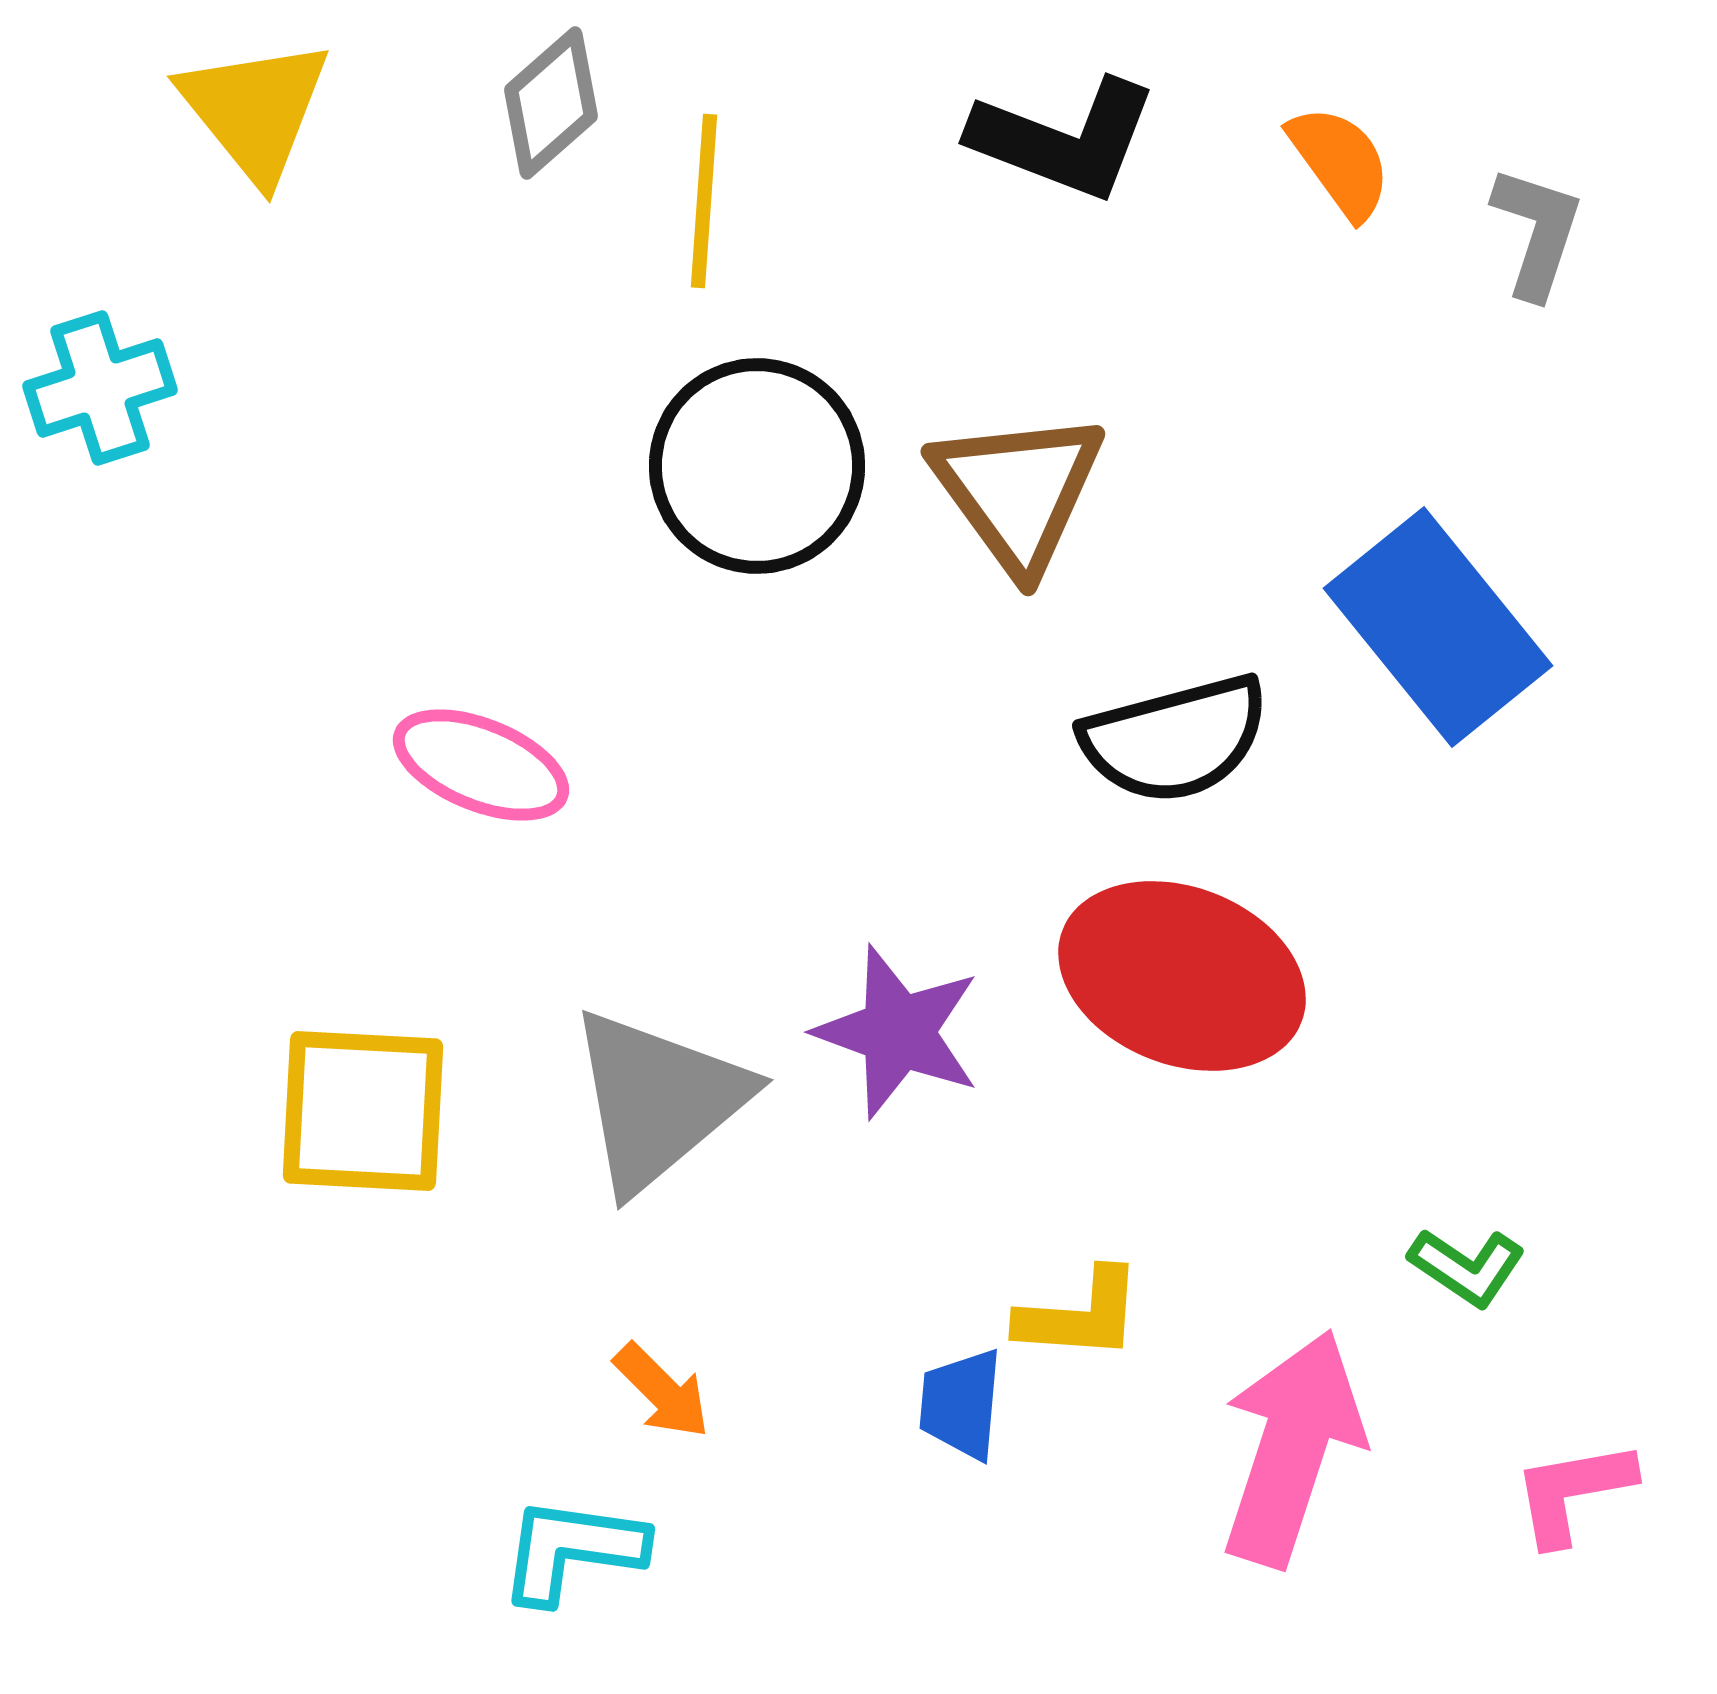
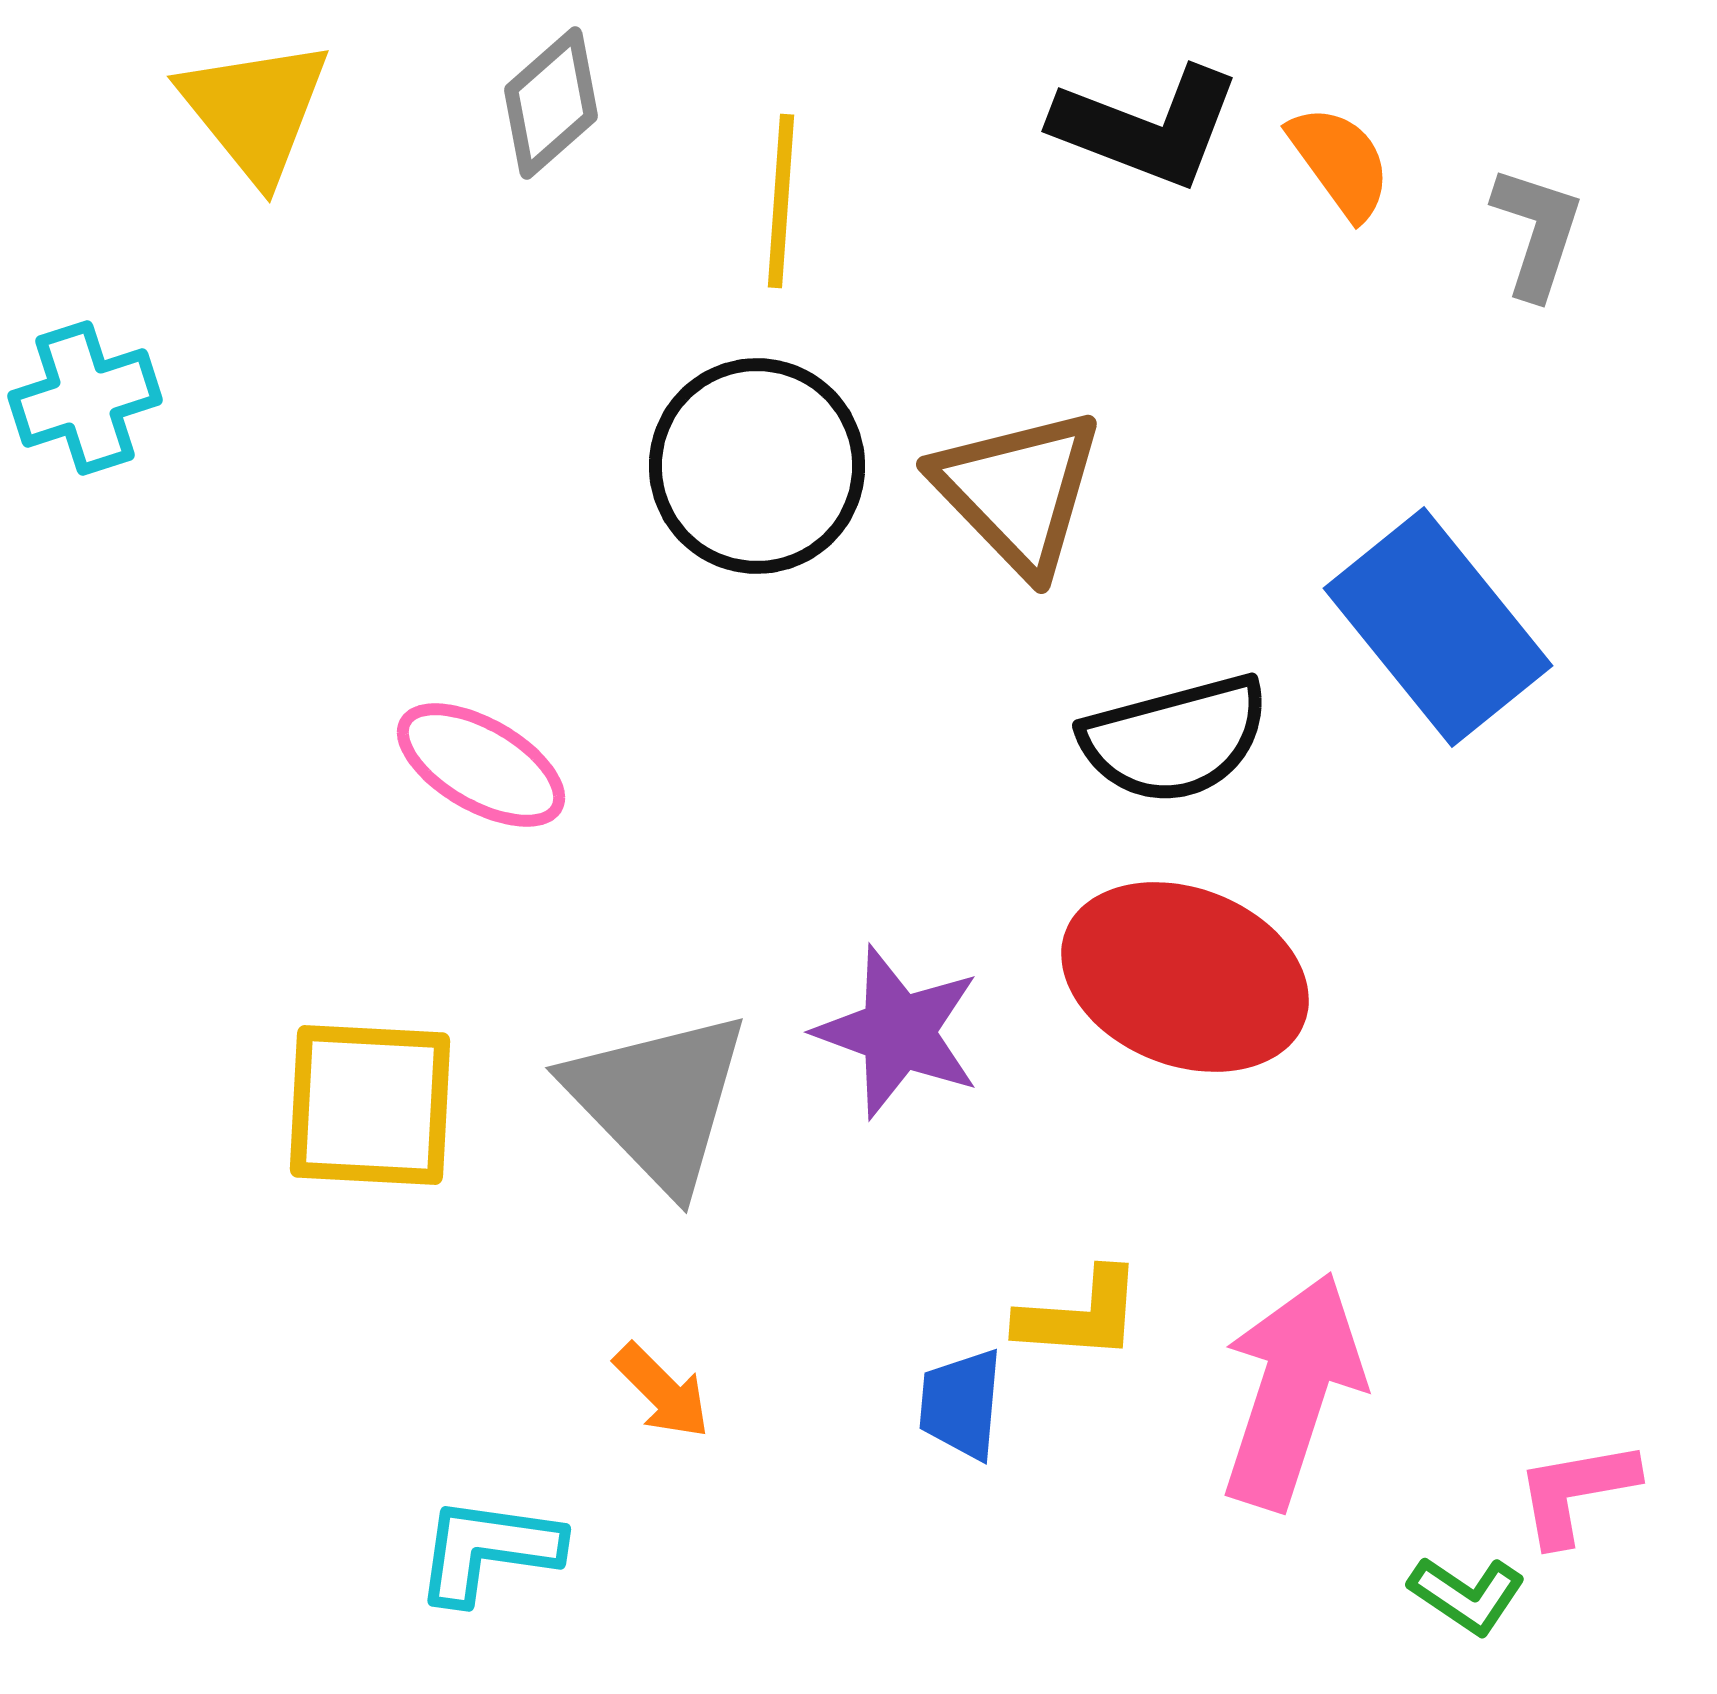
black L-shape: moved 83 px right, 12 px up
yellow line: moved 77 px right
cyan cross: moved 15 px left, 10 px down
brown triangle: rotated 8 degrees counterclockwise
pink ellipse: rotated 8 degrees clockwise
red ellipse: moved 3 px right, 1 px down
gray triangle: rotated 34 degrees counterclockwise
yellow square: moved 7 px right, 6 px up
green L-shape: moved 328 px down
pink arrow: moved 57 px up
pink L-shape: moved 3 px right
cyan L-shape: moved 84 px left
